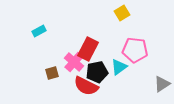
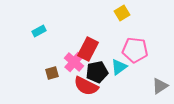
gray triangle: moved 2 px left, 2 px down
